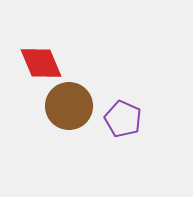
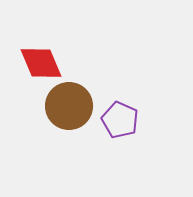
purple pentagon: moved 3 px left, 1 px down
